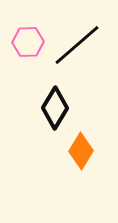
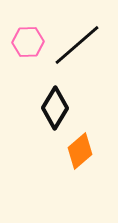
orange diamond: moved 1 px left; rotated 18 degrees clockwise
